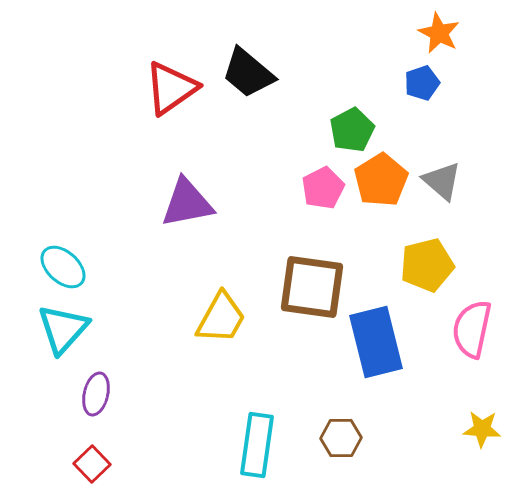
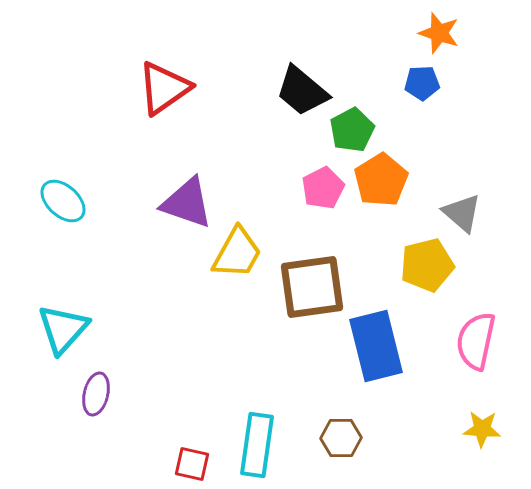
orange star: rotated 9 degrees counterclockwise
black trapezoid: moved 54 px right, 18 px down
blue pentagon: rotated 16 degrees clockwise
red triangle: moved 7 px left
gray triangle: moved 20 px right, 32 px down
purple triangle: rotated 30 degrees clockwise
cyan ellipse: moved 66 px up
brown square: rotated 16 degrees counterclockwise
yellow trapezoid: moved 16 px right, 65 px up
pink semicircle: moved 4 px right, 12 px down
blue rectangle: moved 4 px down
red square: moved 100 px right; rotated 33 degrees counterclockwise
